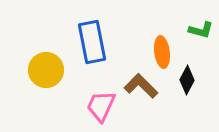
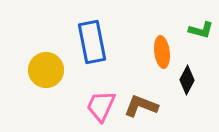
brown L-shape: moved 20 px down; rotated 24 degrees counterclockwise
